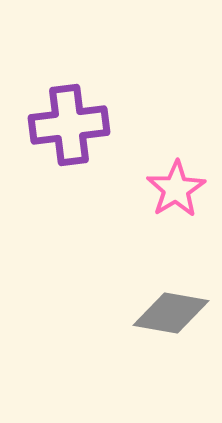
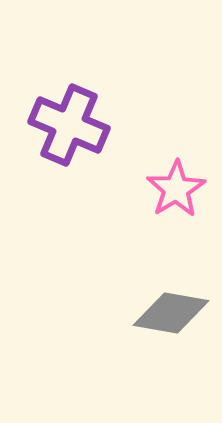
purple cross: rotated 30 degrees clockwise
